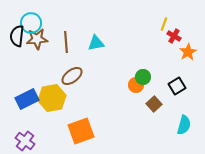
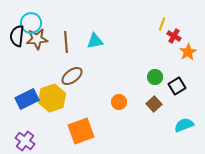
yellow line: moved 2 px left
cyan triangle: moved 1 px left, 2 px up
green circle: moved 12 px right
orange circle: moved 17 px left, 17 px down
yellow hexagon: rotated 8 degrees counterclockwise
cyan semicircle: rotated 126 degrees counterclockwise
